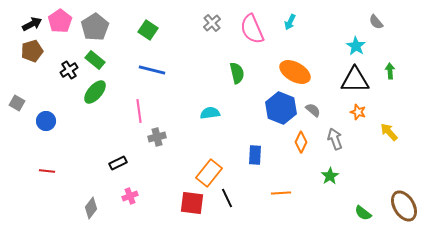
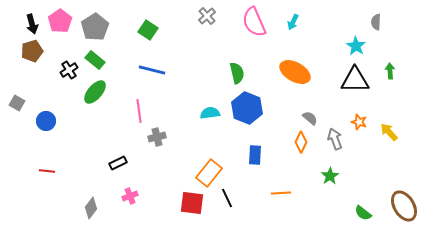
cyan arrow at (290, 22): moved 3 px right
gray semicircle at (376, 22): rotated 42 degrees clockwise
gray cross at (212, 23): moved 5 px left, 7 px up
black arrow at (32, 24): rotated 102 degrees clockwise
pink semicircle at (252, 29): moved 2 px right, 7 px up
blue hexagon at (281, 108): moved 34 px left
gray semicircle at (313, 110): moved 3 px left, 8 px down
orange star at (358, 112): moved 1 px right, 10 px down
